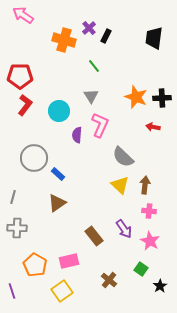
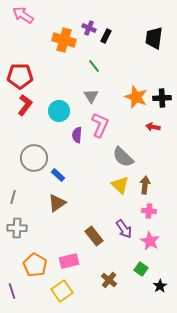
purple cross: rotated 24 degrees counterclockwise
blue rectangle: moved 1 px down
